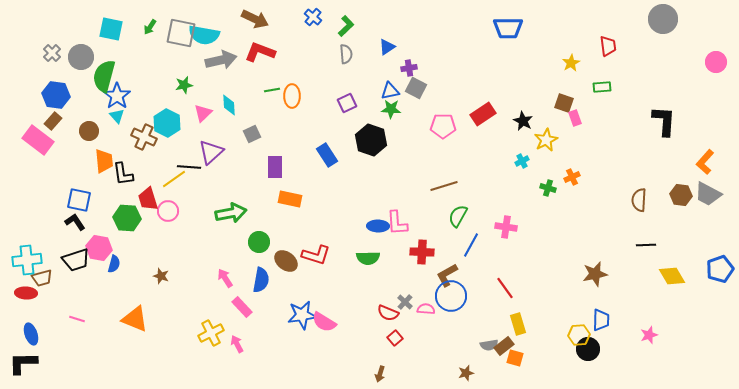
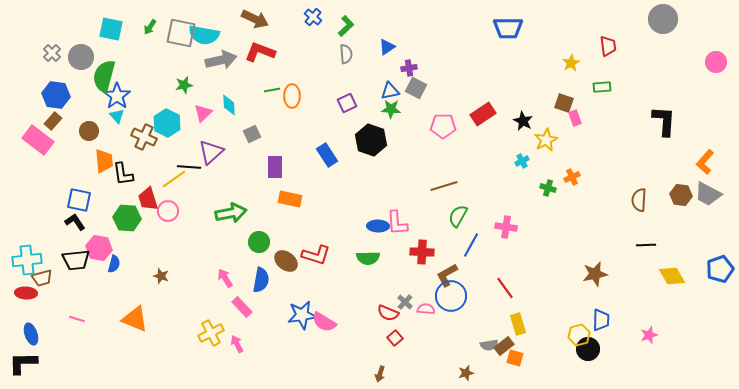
black trapezoid at (76, 260): rotated 12 degrees clockwise
yellow hexagon at (579, 335): rotated 10 degrees counterclockwise
